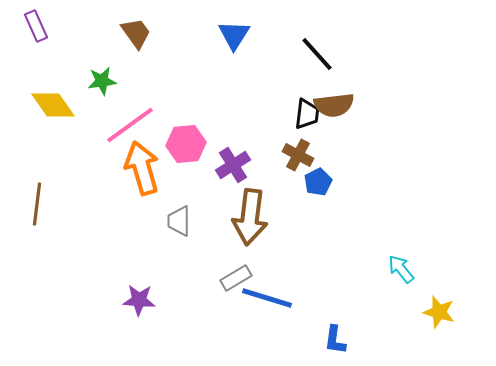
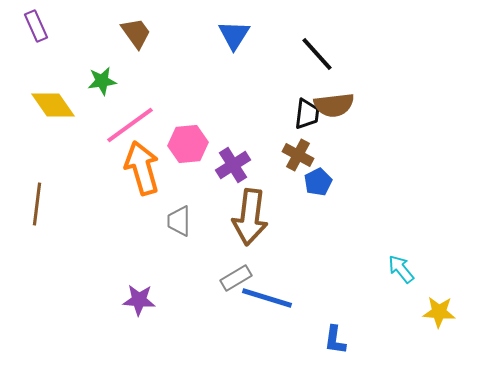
pink hexagon: moved 2 px right
yellow star: rotated 12 degrees counterclockwise
